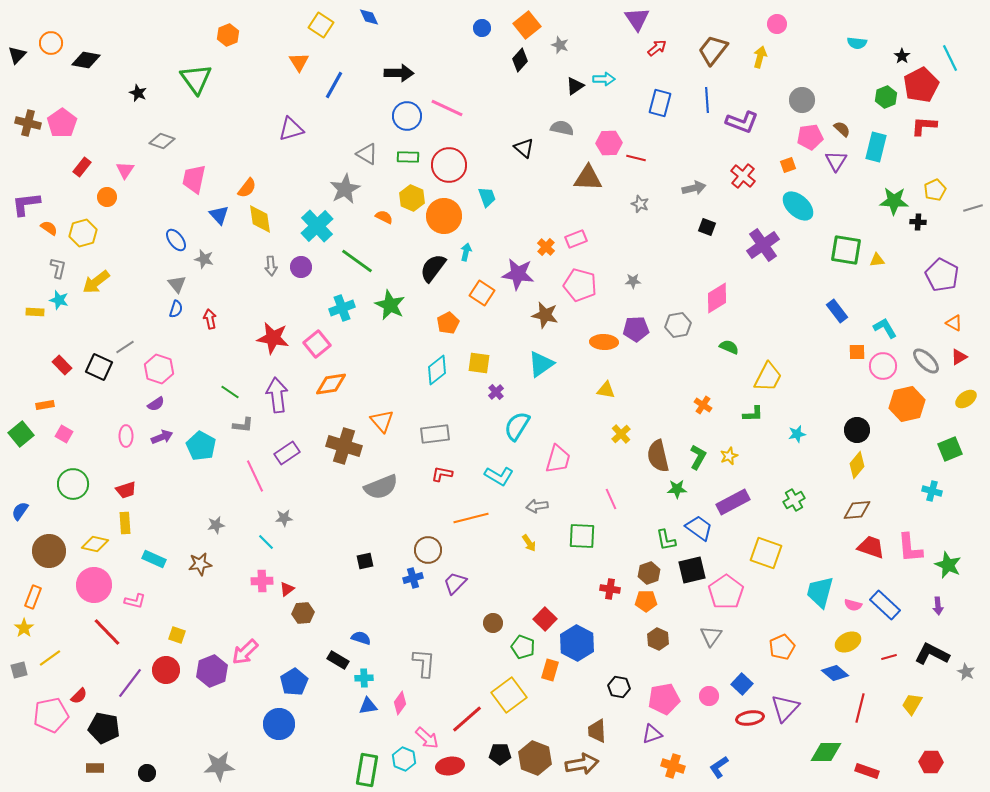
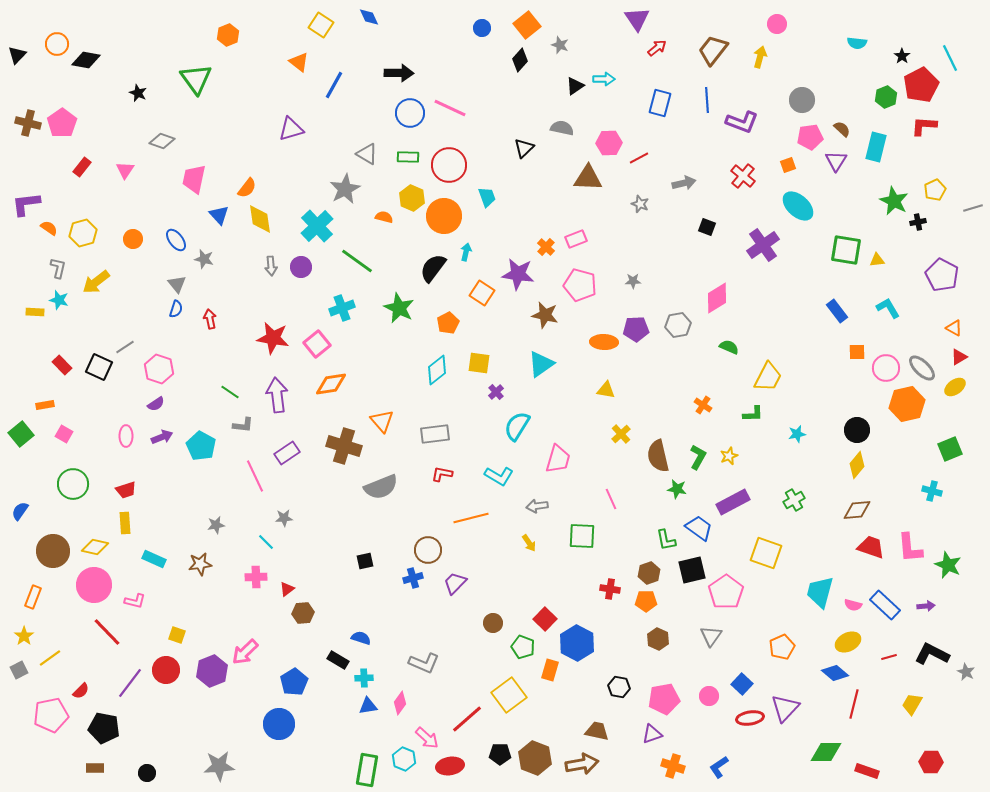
orange circle at (51, 43): moved 6 px right, 1 px down
orange triangle at (299, 62): rotated 20 degrees counterclockwise
pink line at (447, 108): moved 3 px right
blue circle at (407, 116): moved 3 px right, 3 px up
black triangle at (524, 148): rotated 35 degrees clockwise
red line at (636, 158): moved 3 px right; rotated 42 degrees counterclockwise
gray arrow at (694, 188): moved 10 px left, 5 px up
orange circle at (107, 197): moved 26 px right, 42 px down
green star at (894, 201): rotated 24 degrees clockwise
orange semicircle at (384, 217): rotated 12 degrees counterclockwise
black cross at (918, 222): rotated 14 degrees counterclockwise
green star at (390, 305): moved 9 px right, 3 px down
orange triangle at (954, 323): moved 5 px down
cyan L-shape at (885, 328): moved 3 px right, 20 px up
gray ellipse at (926, 361): moved 4 px left, 7 px down
pink circle at (883, 366): moved 3 px right, 2 px down
yellow ellipse at (966, 399): moved 11 px left, 12 px up
green star at (677, 489): rotated 12 degrees clockwise
yellow diamond at (95, 544): moved 3 px down
brown circle at (49, 551): moved 4 px right
pink cross at (262, 581): moved 6 px left, 4 px up
purple arrow at (938, 606): moved 12 px left; rotated 90 degrees counterclockwise
yellow star at (24, 628): moved 8 px down
gray L-shape at (424, 663): rotated 108 degrees clockwise
gray square at (19, 670): rotated 12 degrees counterclockwise
red semicircle at (79, 696): moved 2 px right, 5 px up
red line at (860, 708): moved 6 px left, 4 px up
brown trapezoid at (597, 731): rotated 105 degrees clockwise
